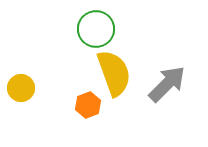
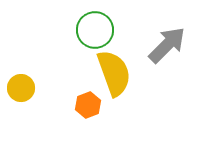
green circle: moved 1 px left, 1 px down
gray arrow: moved 39 px up
